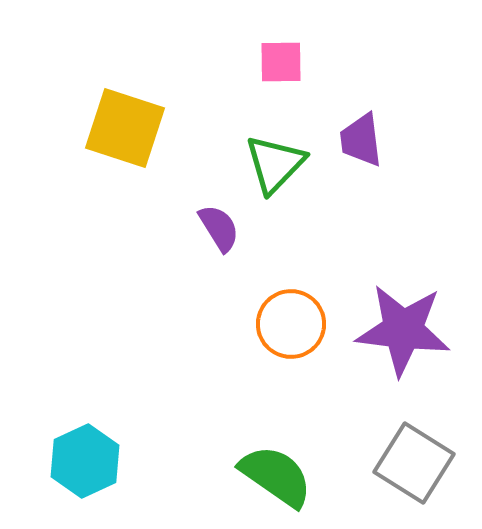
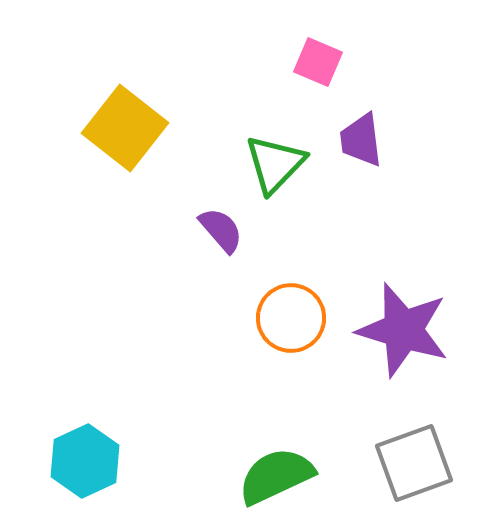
pink square: moved 37 px right; rotated 24 degrees clockwise
yellow square: rotated 20 degrees clockwise
purple semicircle: moved 2 px right, 2 px down; rotated 9 degrees counterclockwise
orange circle: moved 6 px up
purple star: rotated 10 degrees clockwise
gray square: rotated 38 degrees clockwise
green semicircle: rotated 60 degrees counterclockwise
